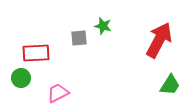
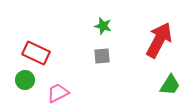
gray square: moved 23 px right, 18 px down
red rectangle: rotated 28 degrees clockwise
green circle: moved 4 px right, 2 px down
